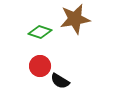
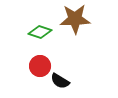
brown star: rotated 8 degrees clockwise
